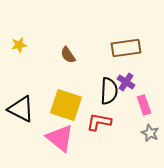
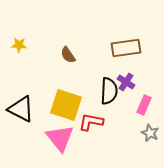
yellow star: rotated 14 degrees clockwise
pink rectangle: rotated 42 degrees clockwise
red L-shape: moved 8 px left
pink triangle: rotated 12 degrees clockwise
